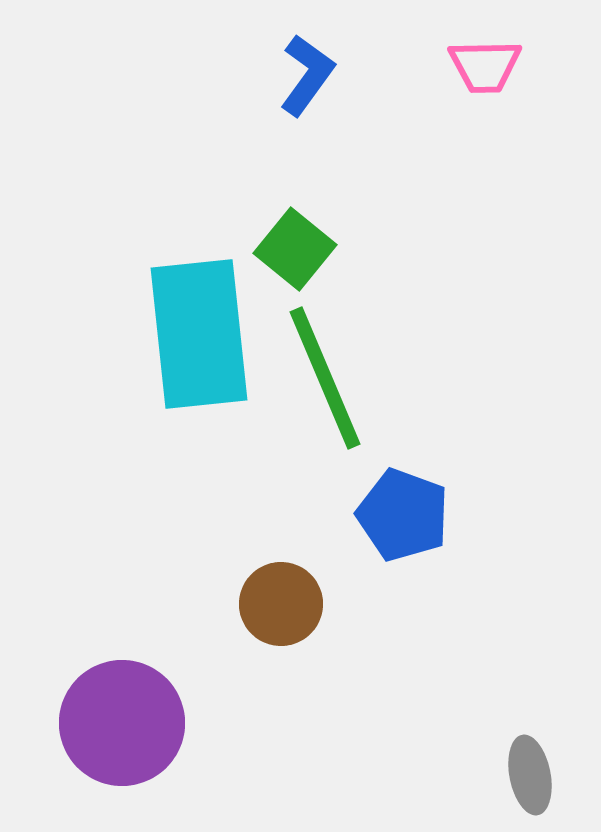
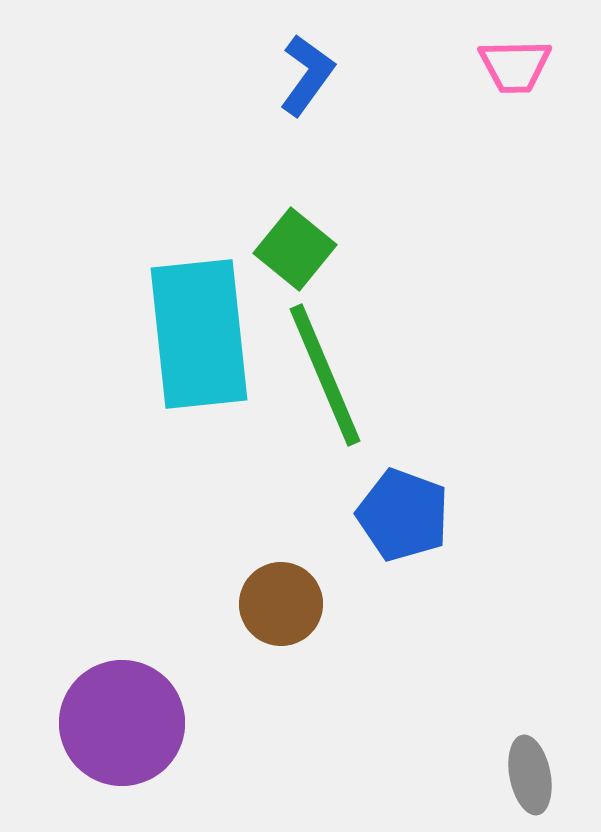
pink trapezoid: moved 30 px right
green line: moved 3 px up
